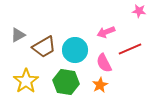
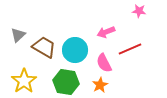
gray triangle: rotated 14 degrees counterclockwise
brown trapezoid: rotated 120 degrees counterclockwise
yellow star: moved 2 px left
